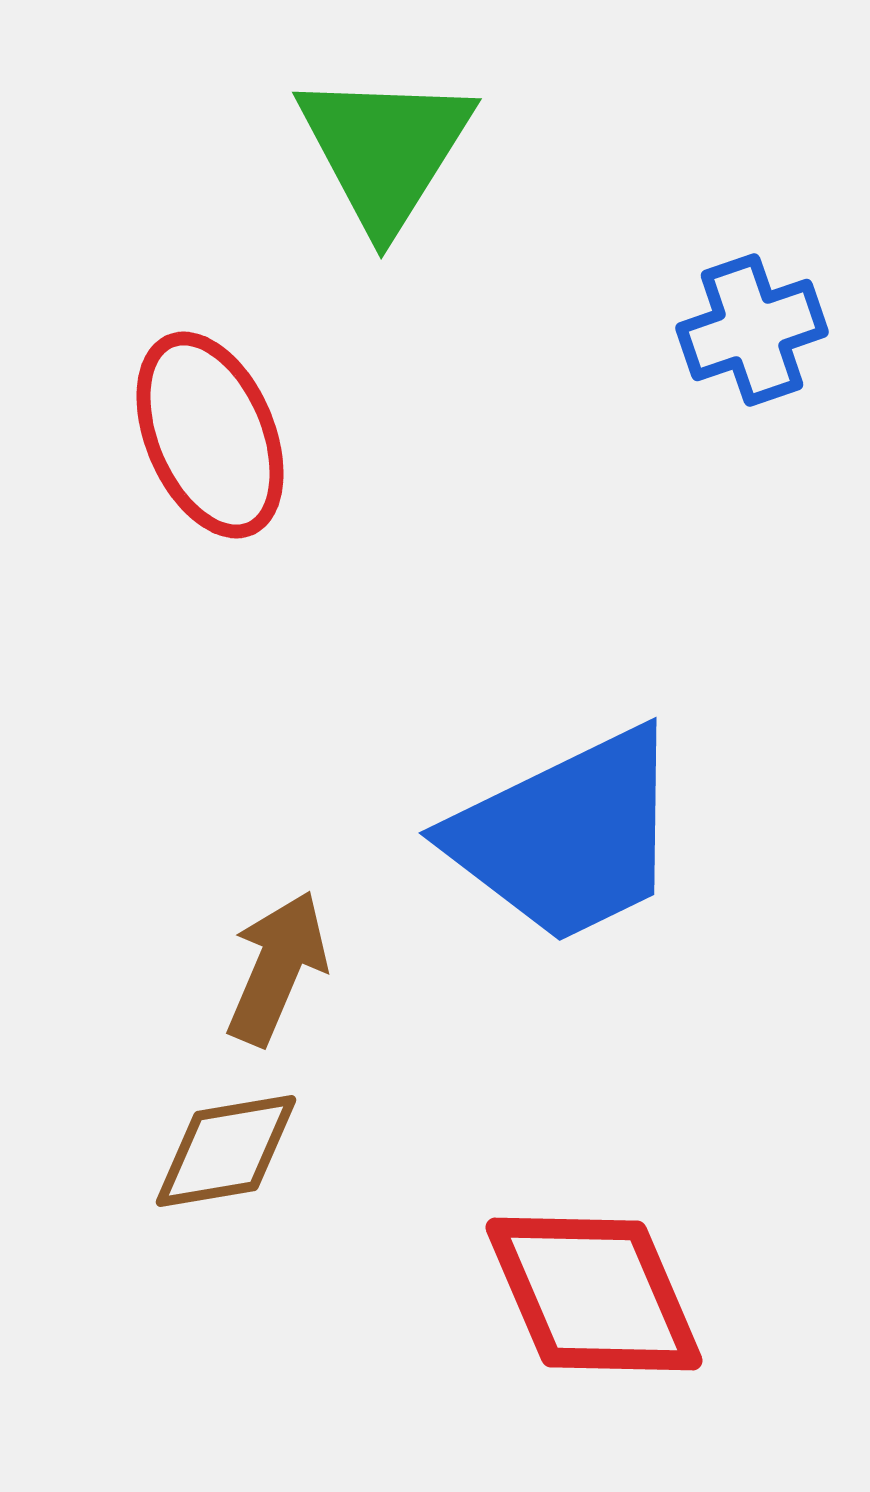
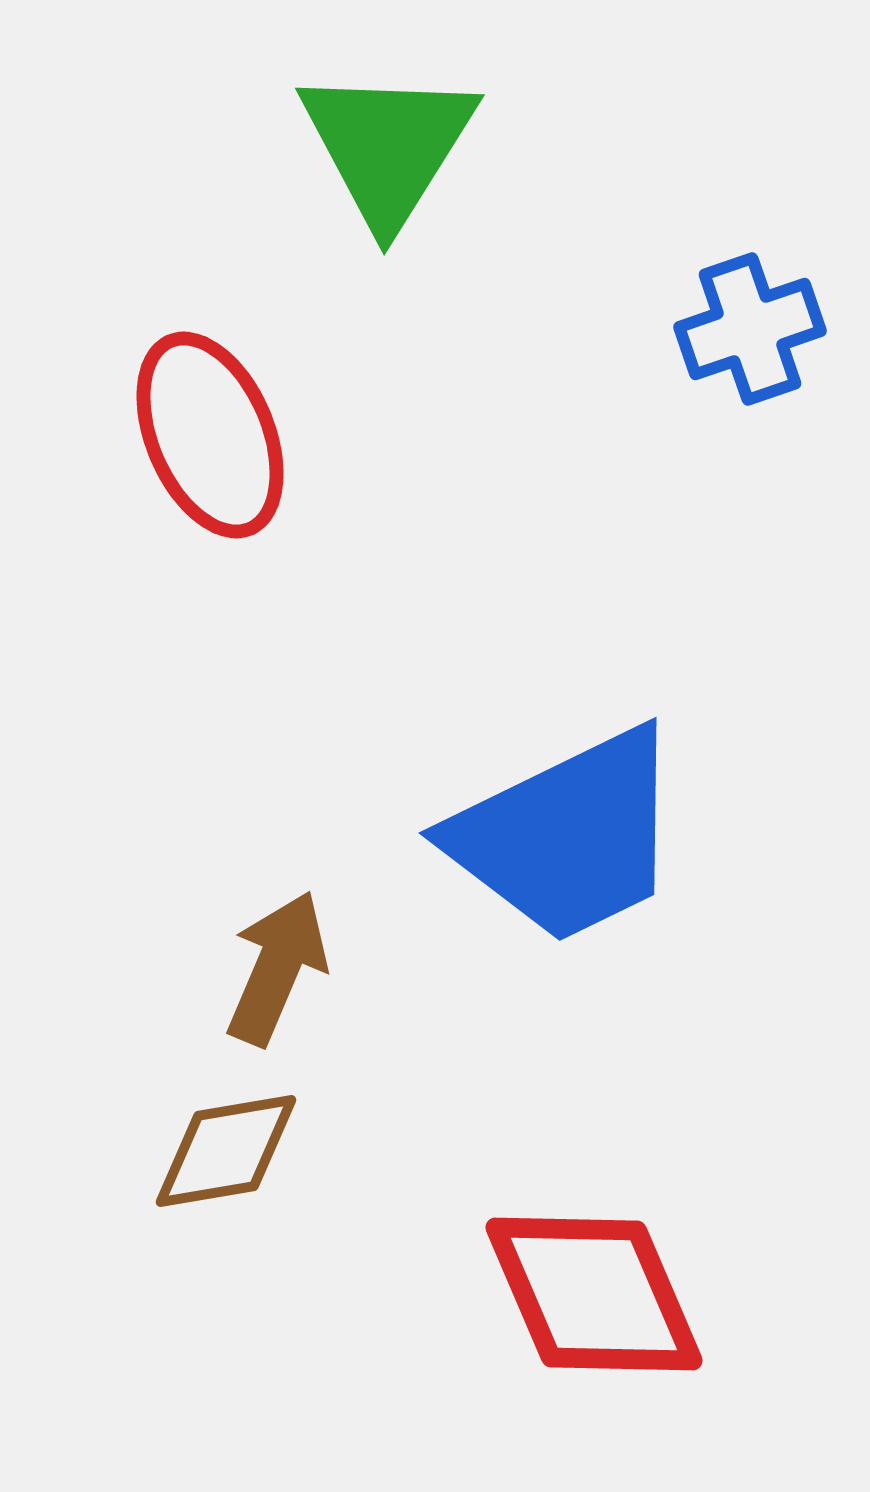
green triangle: moved 3 px right, 4 px up
blue cross: moved 2 px left, 1 px up
